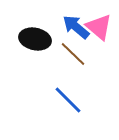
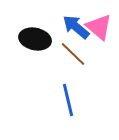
blue line: rotated 32 degrees clockwise
